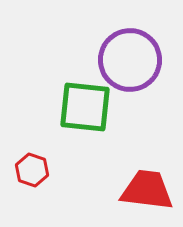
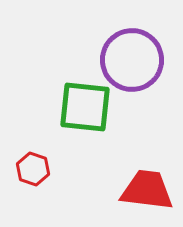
purple circle: moved 2 px right
red hexagon: moved 1 px right, 1 px up
